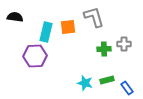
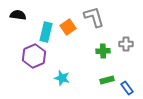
black semicircle: moved 3 px right, 2 px up
orange square: rotated 28 degrees counterclockwise
gray cross: moved 2 px right
green cross: moved 1 px left, 2 px down
purple hexagon: moved 1 px left; rotated 20 degrees counterclockwise
cyan star: moved 23 px left, 5 px up
